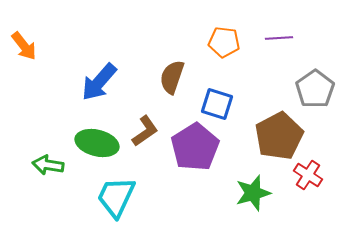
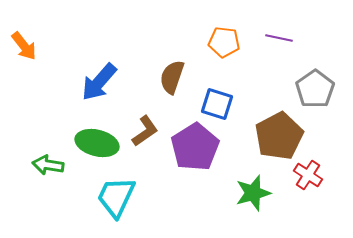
purple line: rotated 16 degrees clockwise
